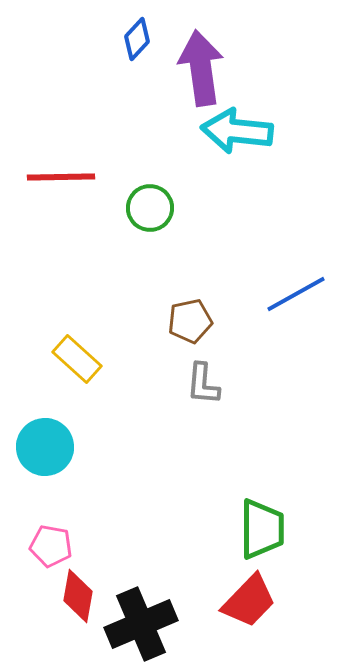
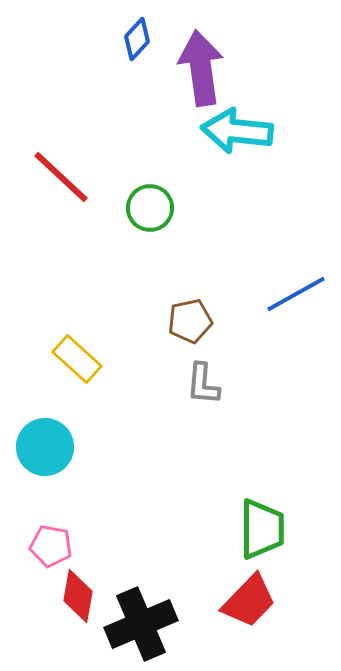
red line: rotated 44 degrees clockwise
